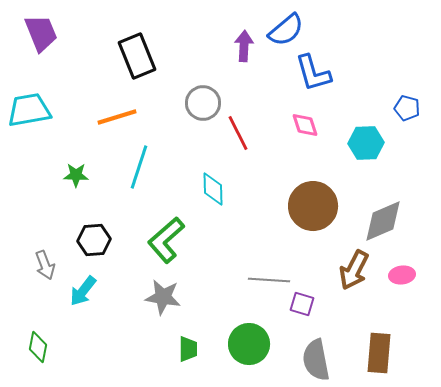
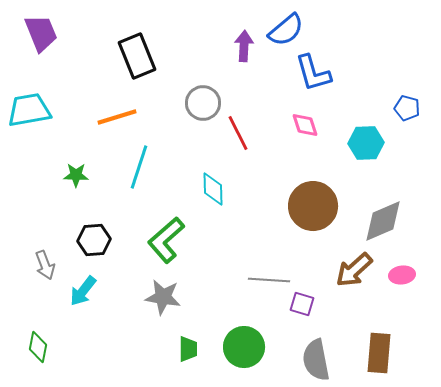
brown arrow: rotated 21 degrees clockwise
green circle: moved 5 px left, 3 px down
